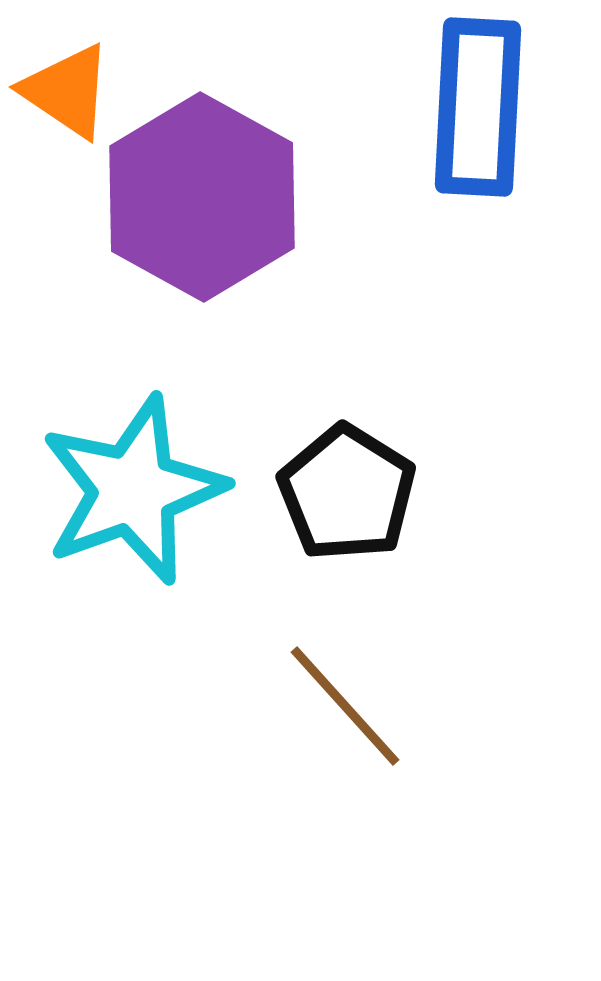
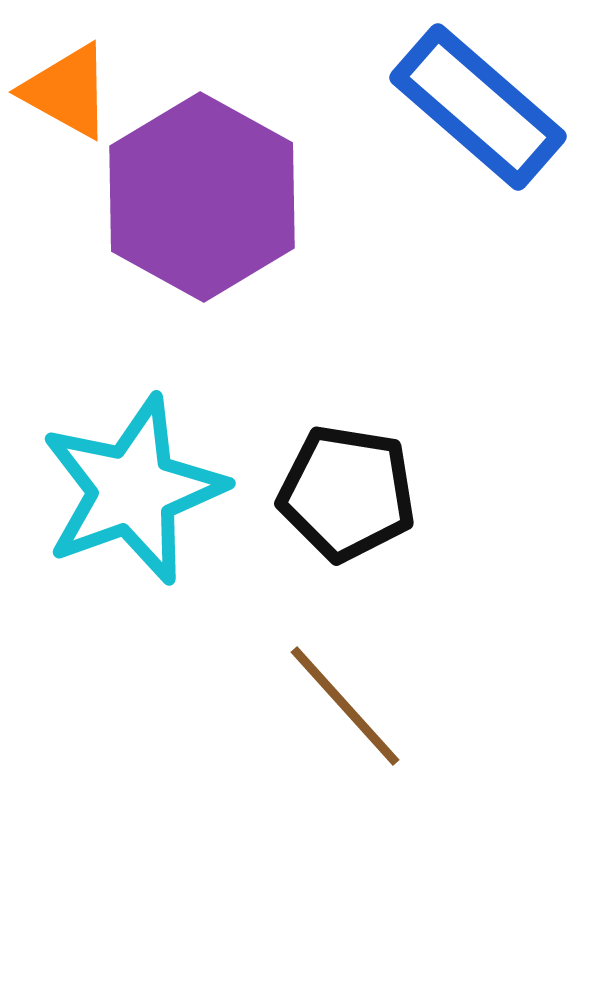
orange triangle: rotated 5 degrees counterclockwise
blue rectangle: rotated 52 degrees counterclockwise
black pentagon: rotated 23 degrees counterclockwise
